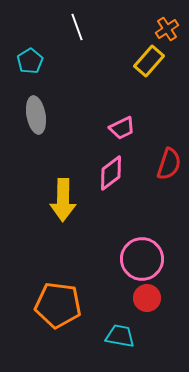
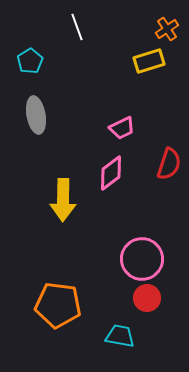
yellow rectangle: rotated 32 degrees clockwise
